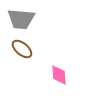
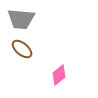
pink diamond: rotated 55 degrees clockwise
